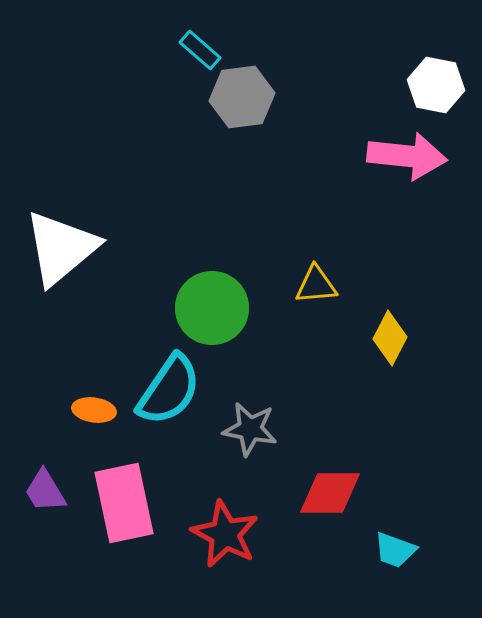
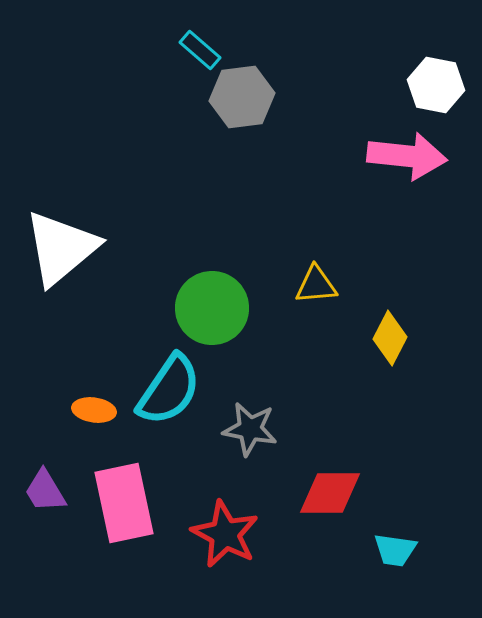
cyan trapezoid: rotated 12 degrees counterclockwise
